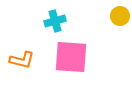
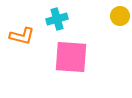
cyan cross: moved 2 px right, 2 px up
orange L-shape: moved 24 px up
